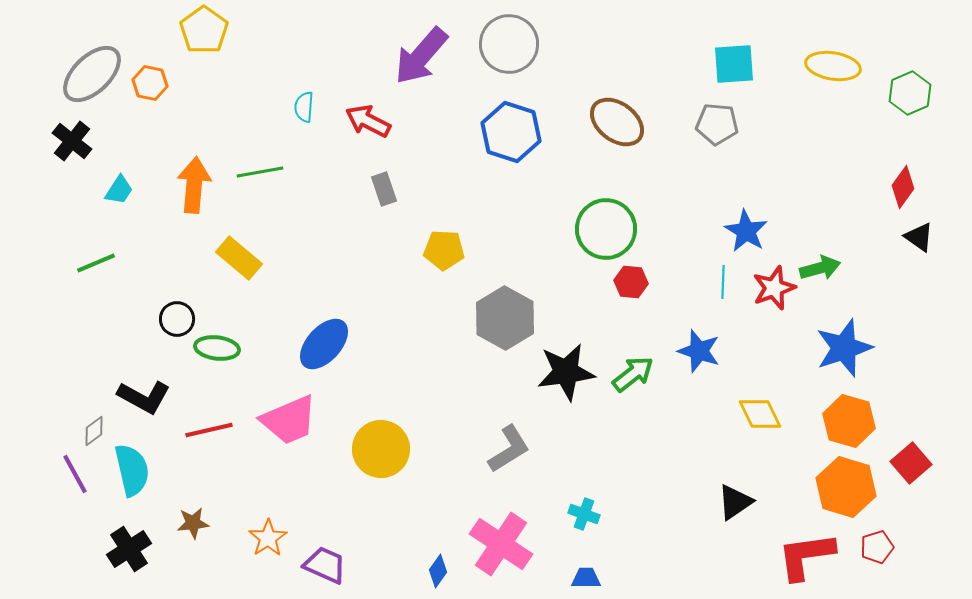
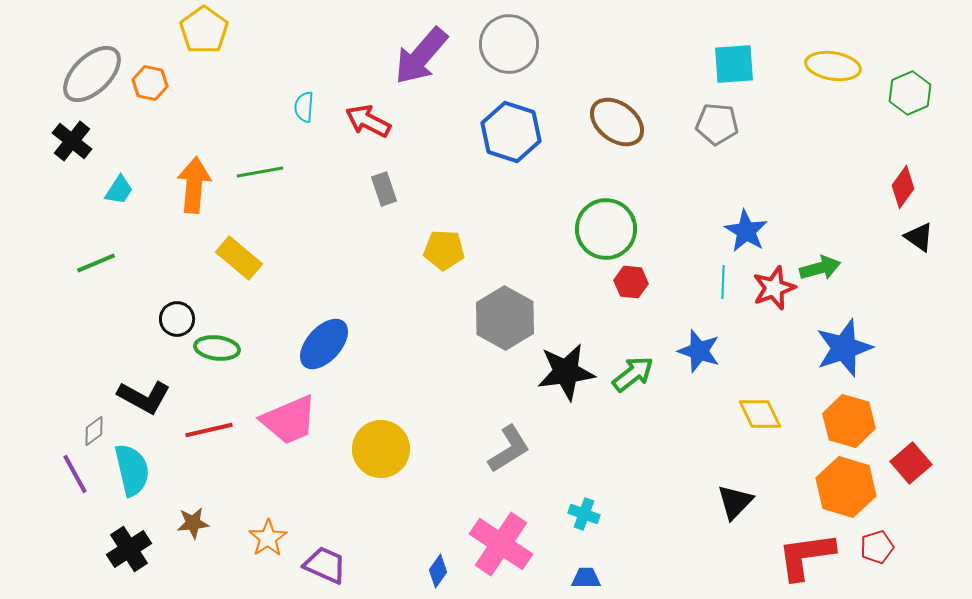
black triangle at (735, 502): rotated 12 degrees counterclockwise
